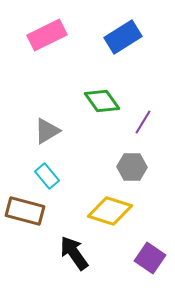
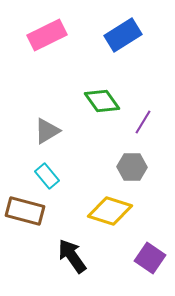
blue rectangle: moved 2 px up
black arrow: moved 2 px left, 3 px down
